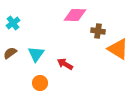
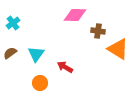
red arrow: moved 3 px down
